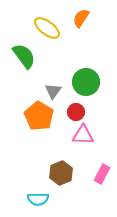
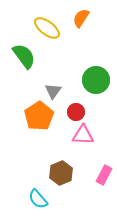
green circle: moved 10 px right, 2 px up
orange pentagon: rotated 8 degrees clockwise
pink rectangle: moved 2 px right, 1 px down
cyan semicircle: rotated 50 degrees clockwise
